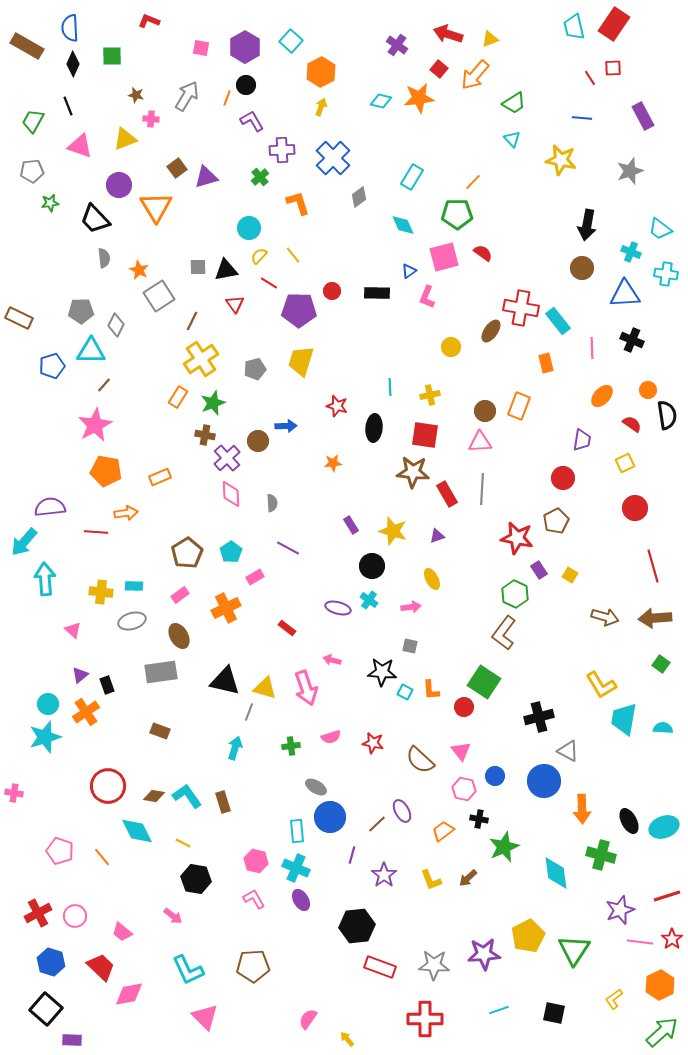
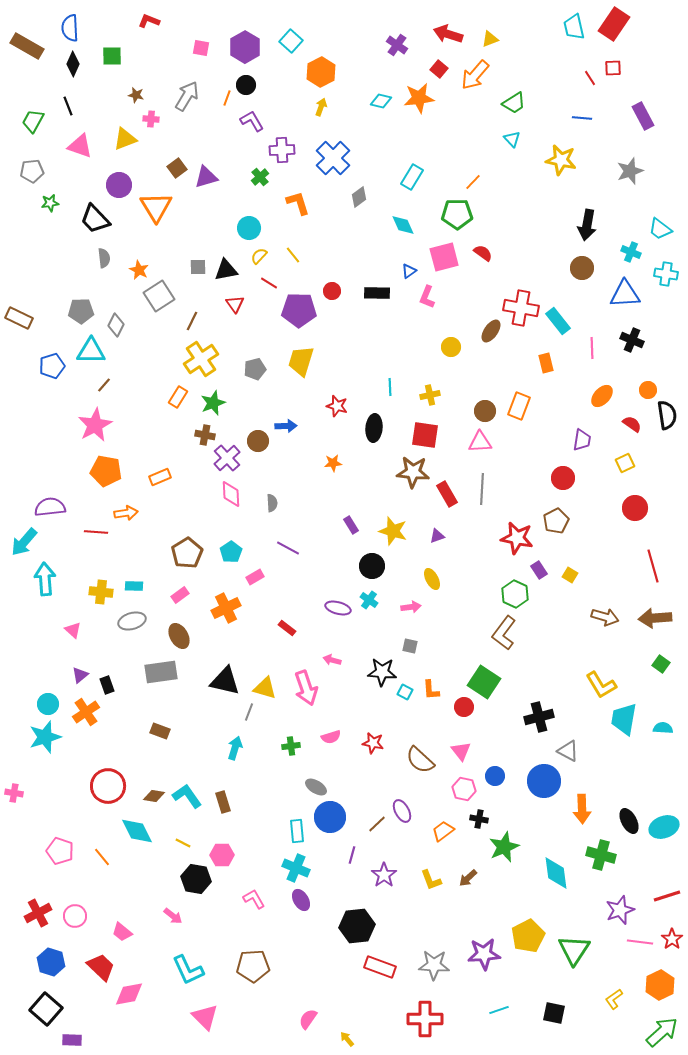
pink hexagon at (256, 861): moved 34 px left, 6 px up; rotated 15 degrees counterclockwise
